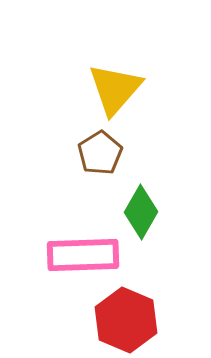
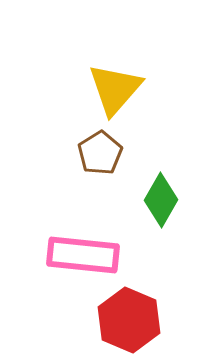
green diamond: moved 20 px right, 12 px up
pink rectangle: rotated 8 degrees clockwise
red hexagon: moved 3 px right
